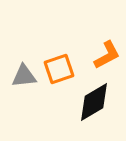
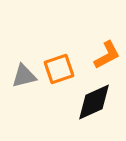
gray triangle: rotated 8 degrees counterclockwise
black diamond: rotated 6 degrees clockwise
